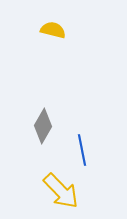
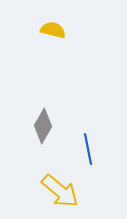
blue line: moved 6 px right, 1 px up
yellow arrow: moved 1 px left; rotated 6 degrees counterclockwise
